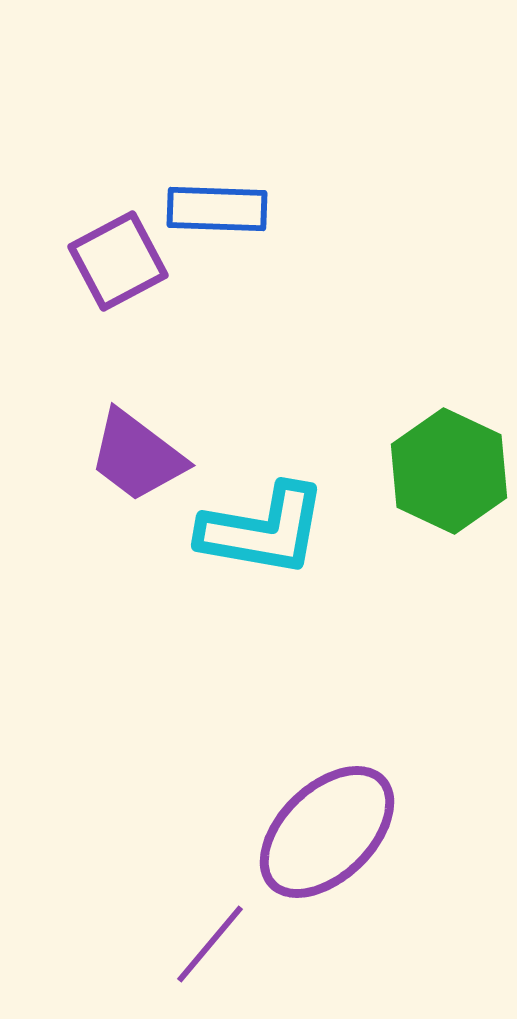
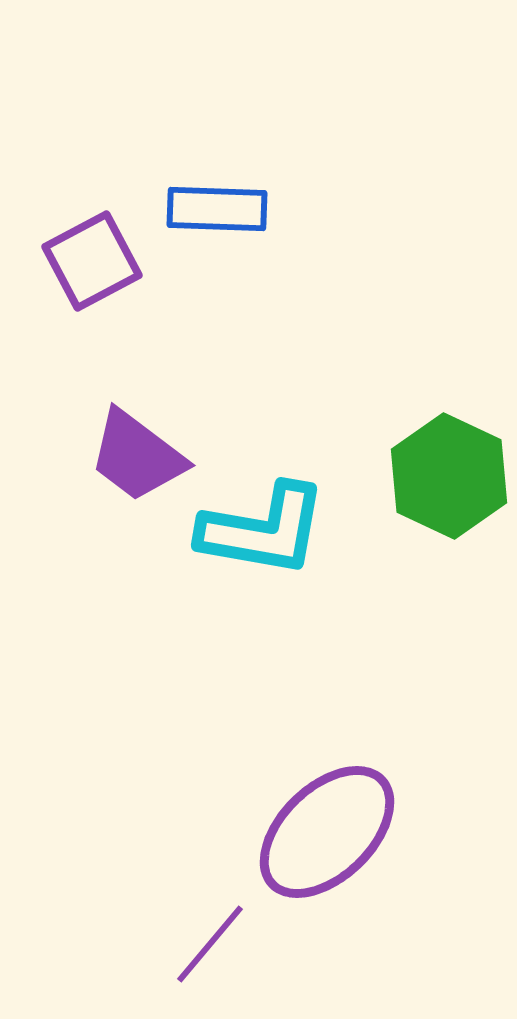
purple square: moved 26 px left
green hexagon: moved 5 px down
